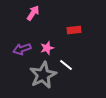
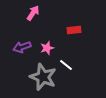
purple arrow: moved 2 px up
gray star: moved 2 px down; rotated 24 degrees counterclockwise
